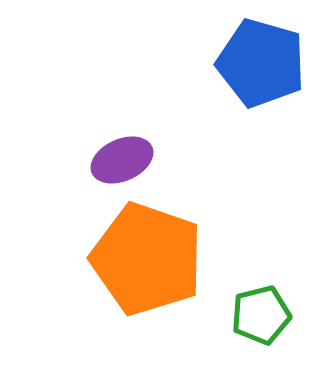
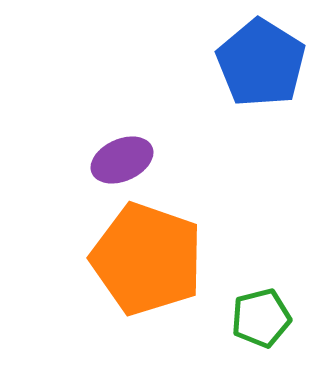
blue pentagon: rotated 16 degrees clockwise
green pentagon: moved 3 px down
